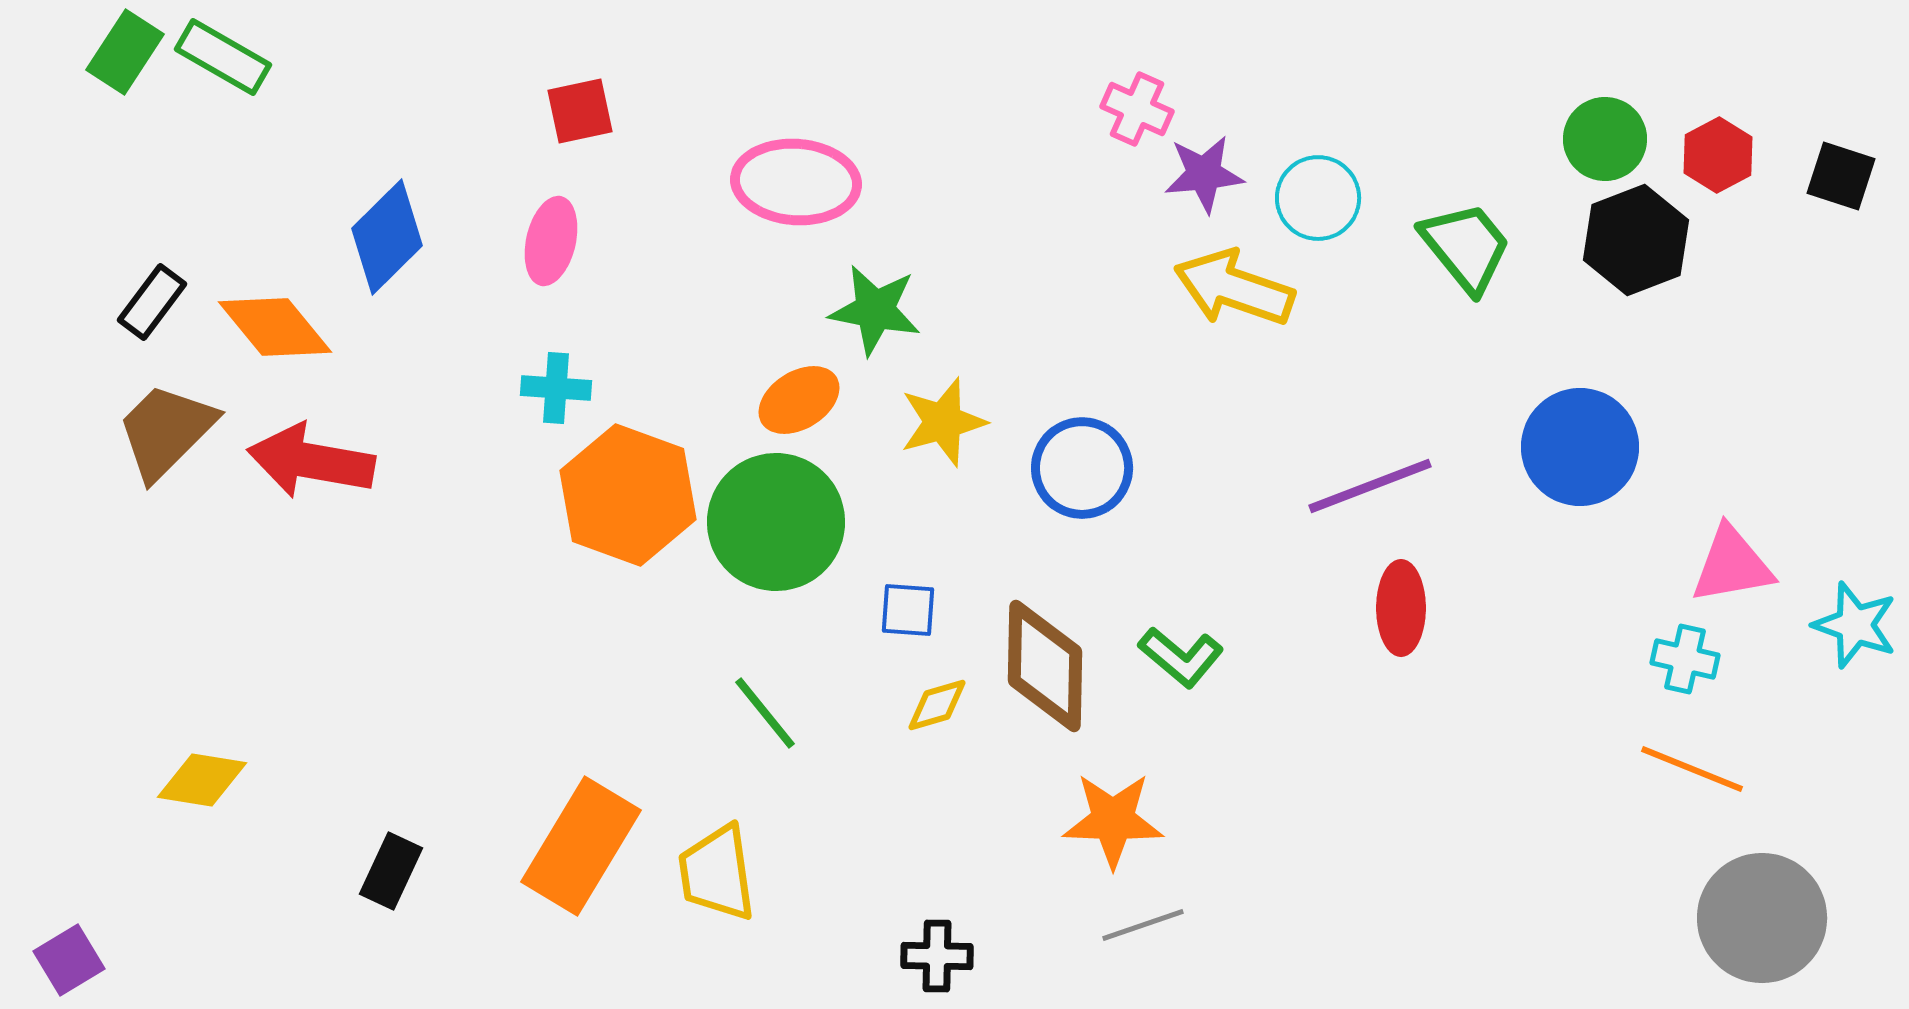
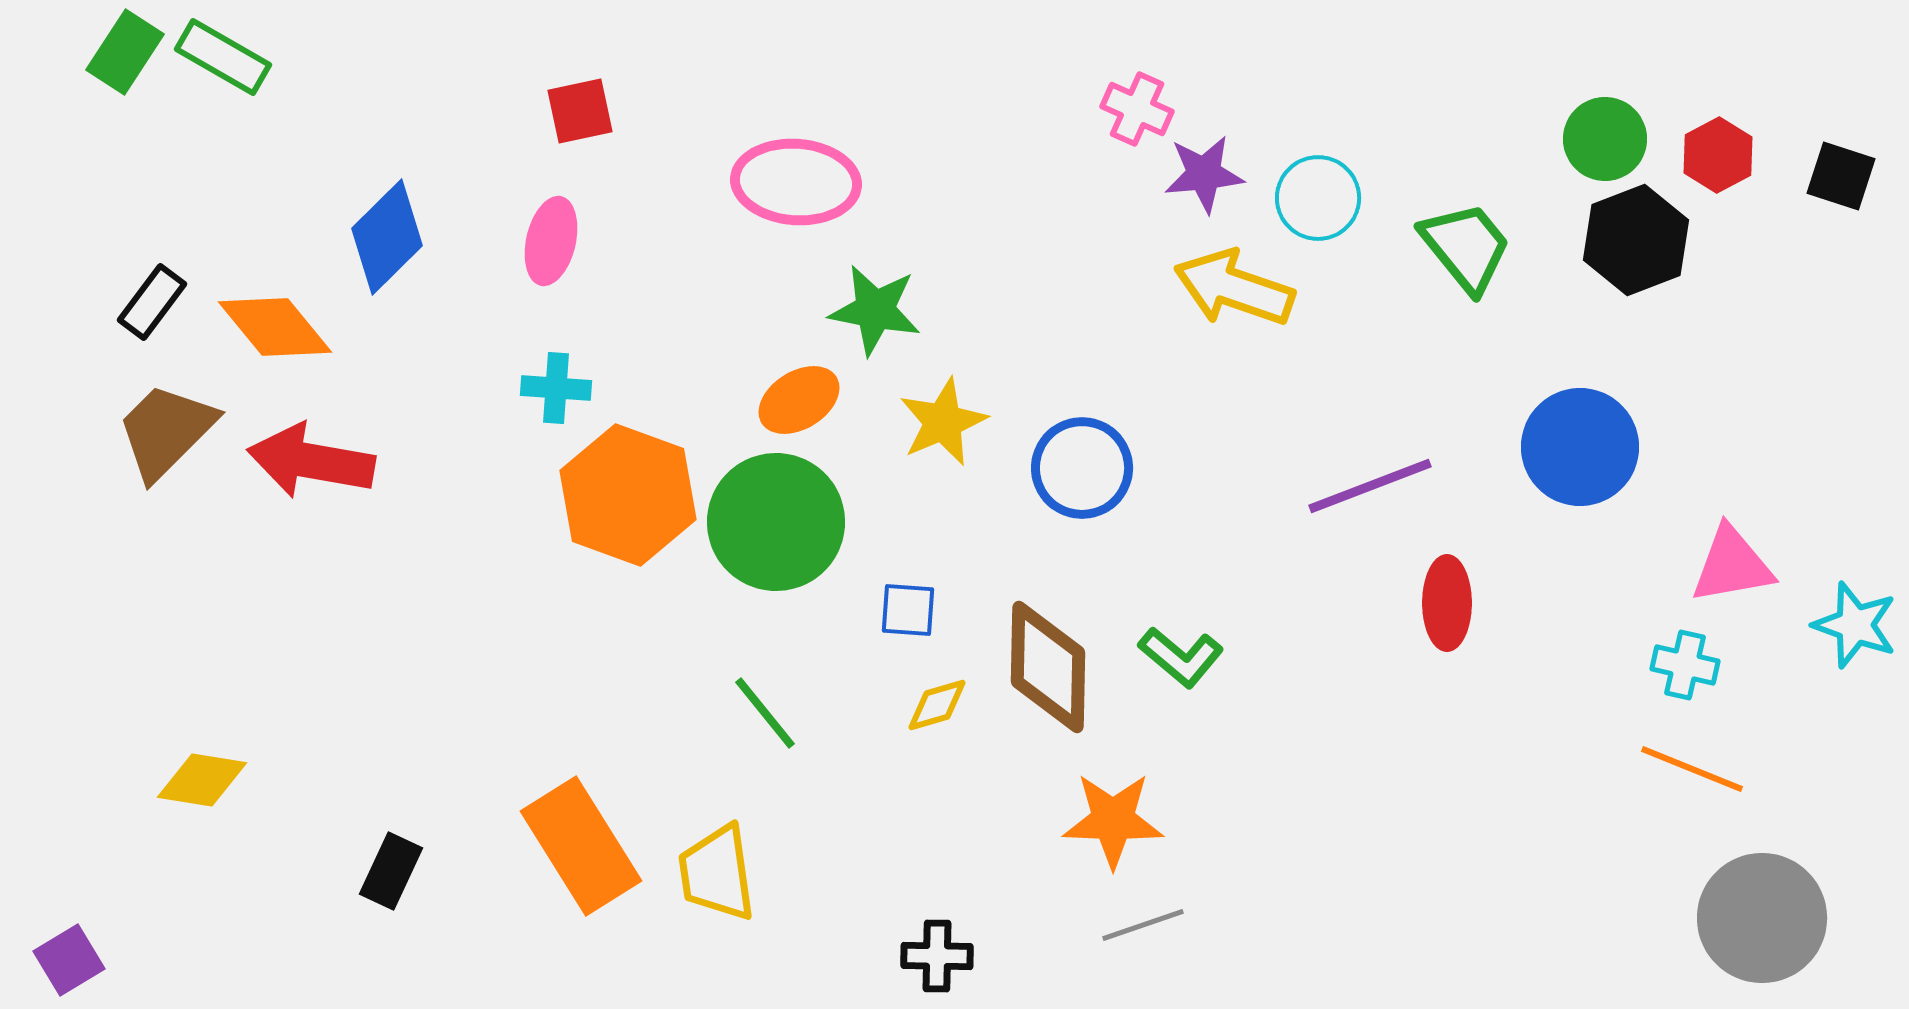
yellow star at (943, 422): rotated 8 degrees counterclockwise
red ellipse at (1401, 608): moved 46 px right, 5 px up
cyan cross at (1685, 659): moved 6 px down
brown diamond at (1045, 666): moved 3 px right, 1 px down
orange rectangle at (581, 846): rotated 63 degrees counterclockwise
